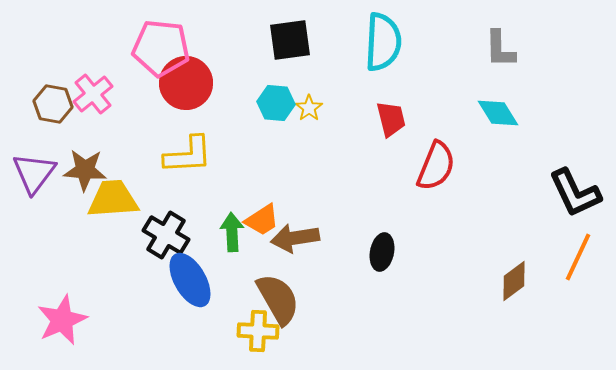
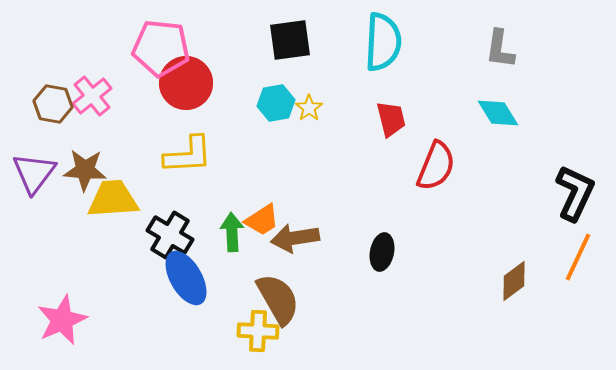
gray L-shape: rotated 9 degrees clockwise
pink cross: moved 1 px left, 2 px down
cyan hexagon: rotated 15 degrees counterclockwise
black L-shape: rotated 130 degrees counterclockwise
black cross: moved 4 px right
blue ellipse: moved 4 px left, 2 px up
